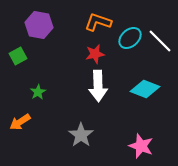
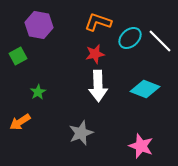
gray star: moved 2 px up; rotated 15 degrees clockwise
